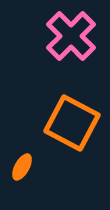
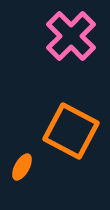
orange square: moved 1 px left, 8 px down
